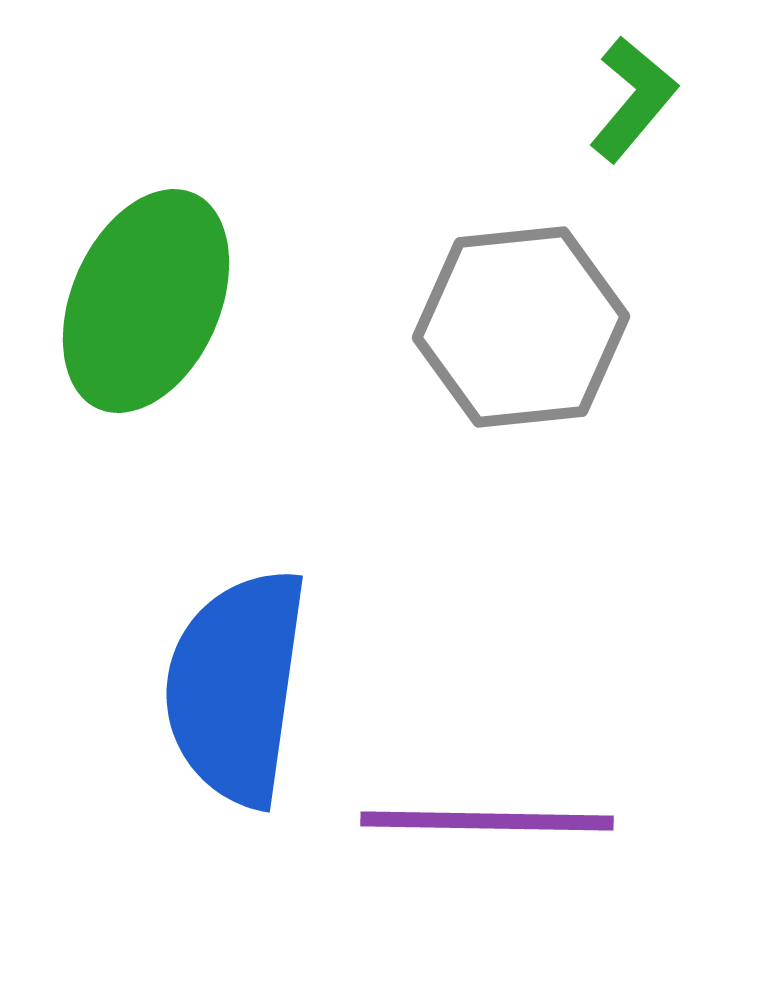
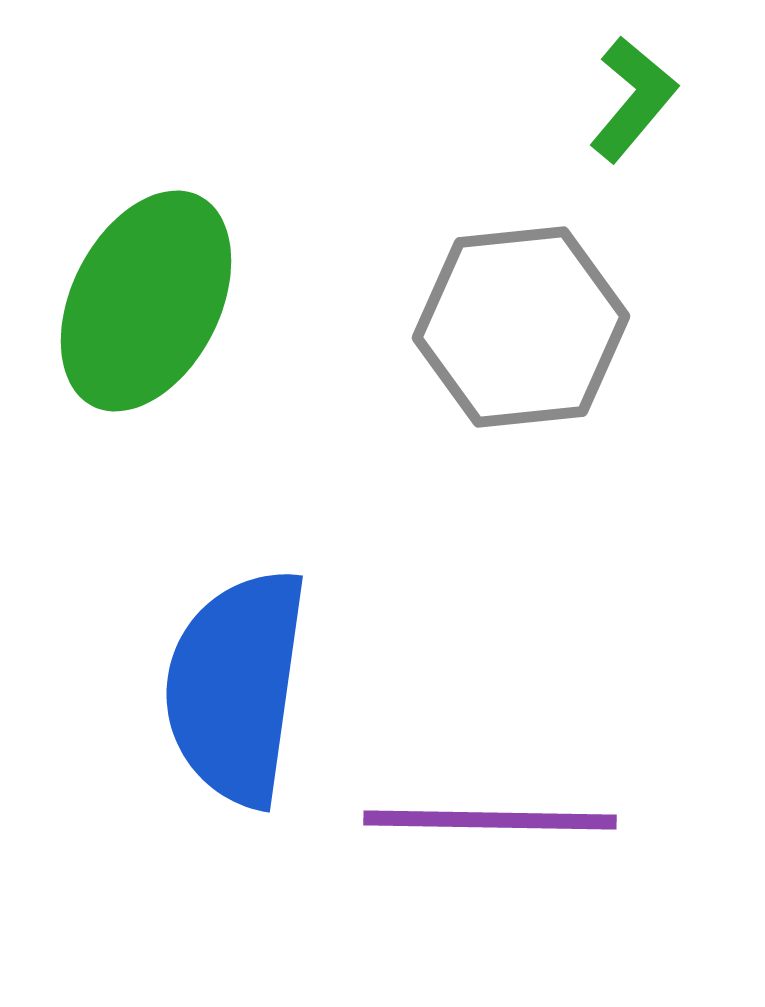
green ellipse: rotated 3 degrees clockwise
purple line: moved 3 px right, 1 px up
